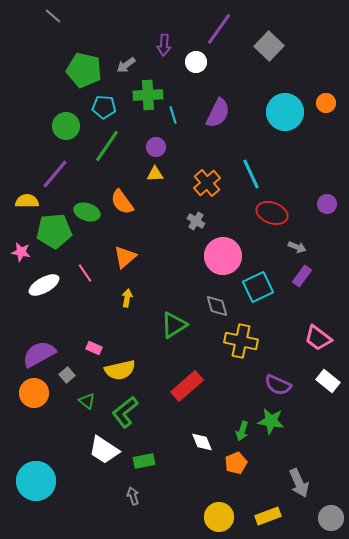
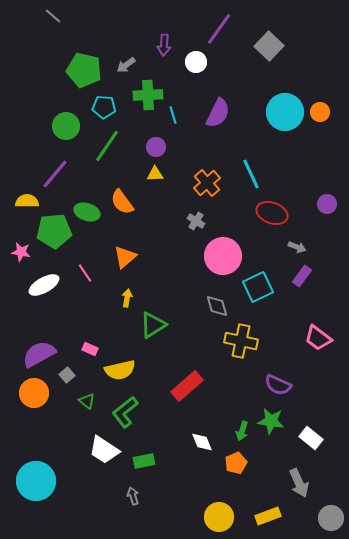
orange circle at (326, 103): moved 6 px left, 9 px down
green triangle at (174, 325): moved 21 px left
pink rectangle at (94, 348): moved 4 px left, 1 px down
white rectangle at (328, 381): moved 17 px left, 57 px down
